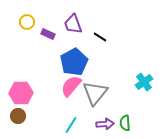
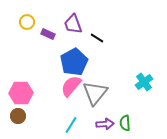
black line: moved 3 px left, 1 px down
